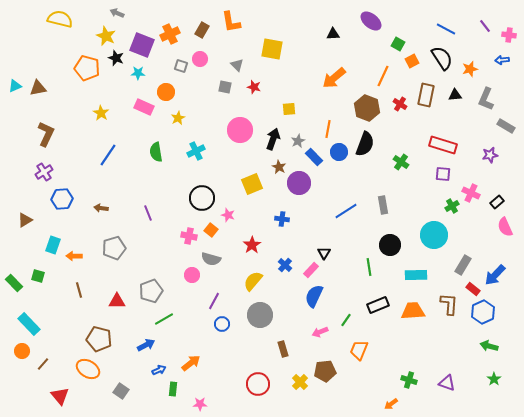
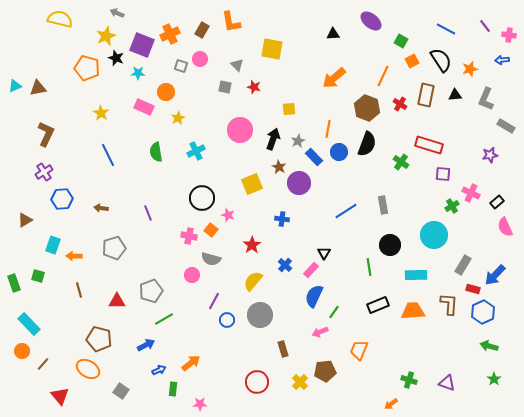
yellow star at (106, 36): rotated 24 degrees clockwise
green square at (398, 44): moved 3 px right, 3 px up
black semicircle at (442, 58): moved 1 px left, 2 px down
black semicircle at (365, 144): moved 2 px right
red rectangle at (443, 145): moved 14 px left
blue line at (108, 155): rotated 60 degrees counterclockwise
green rectangle at (14, 283): rotated 24 degrees clockwise
red rectangle at (473, 289): rotated 24 degrees counterclockwise
green line at (346, 320): moved 12 px left, 8 px up
blue circle at (222, 324): moved 5 px right, 4 px up
red circle at (258, 384): moved 1 px left, 2 px up
